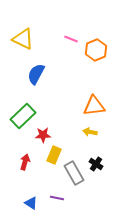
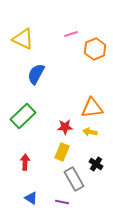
pink line: moved 5 px up; rotated 40 degrees counterclockwise
orange hexagon: moved 1 px left, 1 px up
orange triangle: moved 2 px left, 2 px down
red star: moved 22 px right, 8 px up
yellow rectangle: moved 8 px right, 3 px up
red arrow: rotated 14 degrees counterclockwise
gray rectangle: moved 6 px down
purple line: moved 5 px right, 4 px down
blue triangle: moved 5 px up
